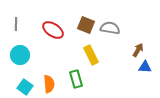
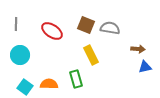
red ellipse: moved 1 px left, 1 px down
brown arrow: moved 1 px up; rotated 64 degrees clockwise
blue triangle: rotated 16 degrees counterclockwise
orange semicircle: rotated 84 degrees counterclockwise
